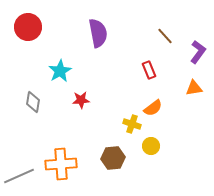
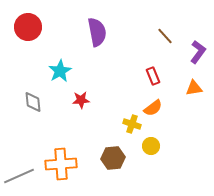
purple semicircle: moved 1 px left, 1 px up
red rectangle: moved 4 px right, 6 px down
gray diamond: rotated 15 degrees counterclockwise
